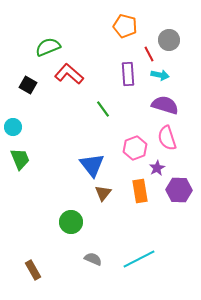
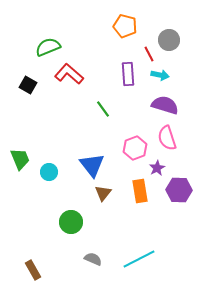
cyan circle: moved 36 px right, 45 px down
